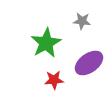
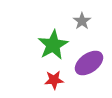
gray star: rotated 30 degrees clockwise
green star: moved 7 px right, 2 px down
